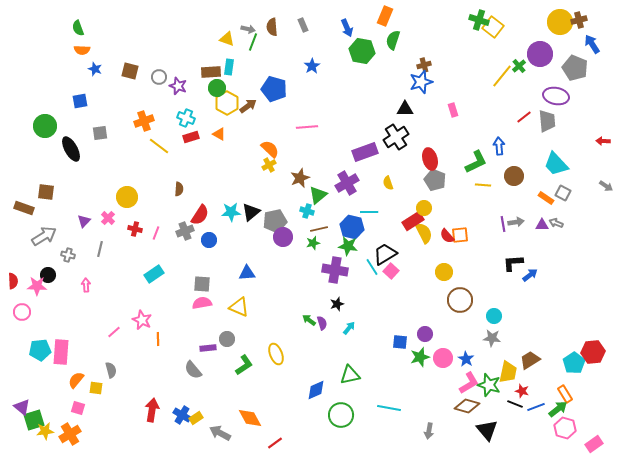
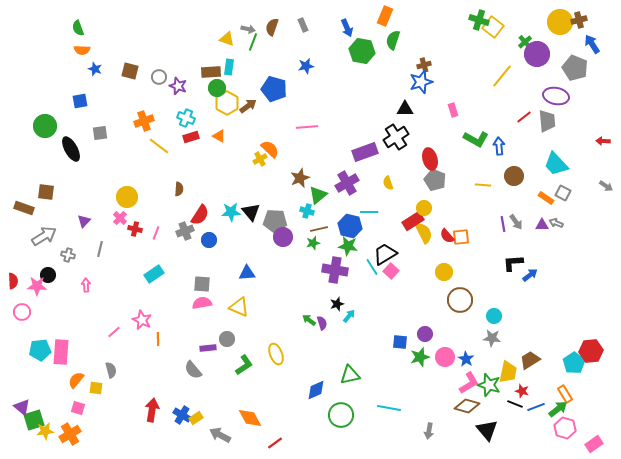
brown semicircle at (272, 27): rotated 24 degrees clockwise
purple circle at (540, 54): moved 3 px left
blue star at (312, 66): moved 6 px left; rotated 21 degrees clockwise
green cross at (519, 66): moved 6 px right, 24 px up
orange triangle at (219, 134): moved 2 px down
green L-shape at (476, 162): moved 23 px up; rotated 55 degrees clockwise
yellow cross at (269, 165): moved 9 px left, 6 px up
black triangle at (251, 212): rotated 30 degrees counterclockwise
pink cross at (108, 218): moved 12 px right
gray pentagon at (275, 221): rotated 15 degrees clockwise
gray arrow at (516, 222): rotated 63 degrees clockwise
blue hexagon at (352, 227): moved 2 px left, 1 px up
orange square at (460, 235): moved 1 px right, 2 px down
cyan arrow at (349, 328): moved 12 px up
red hexagon at (593, 352): moved 2 px left, 1 px up
pink circle at (443, 358): moved 2 px right, 1 px up
gray arrow at (220, 433): moved 2 px down
